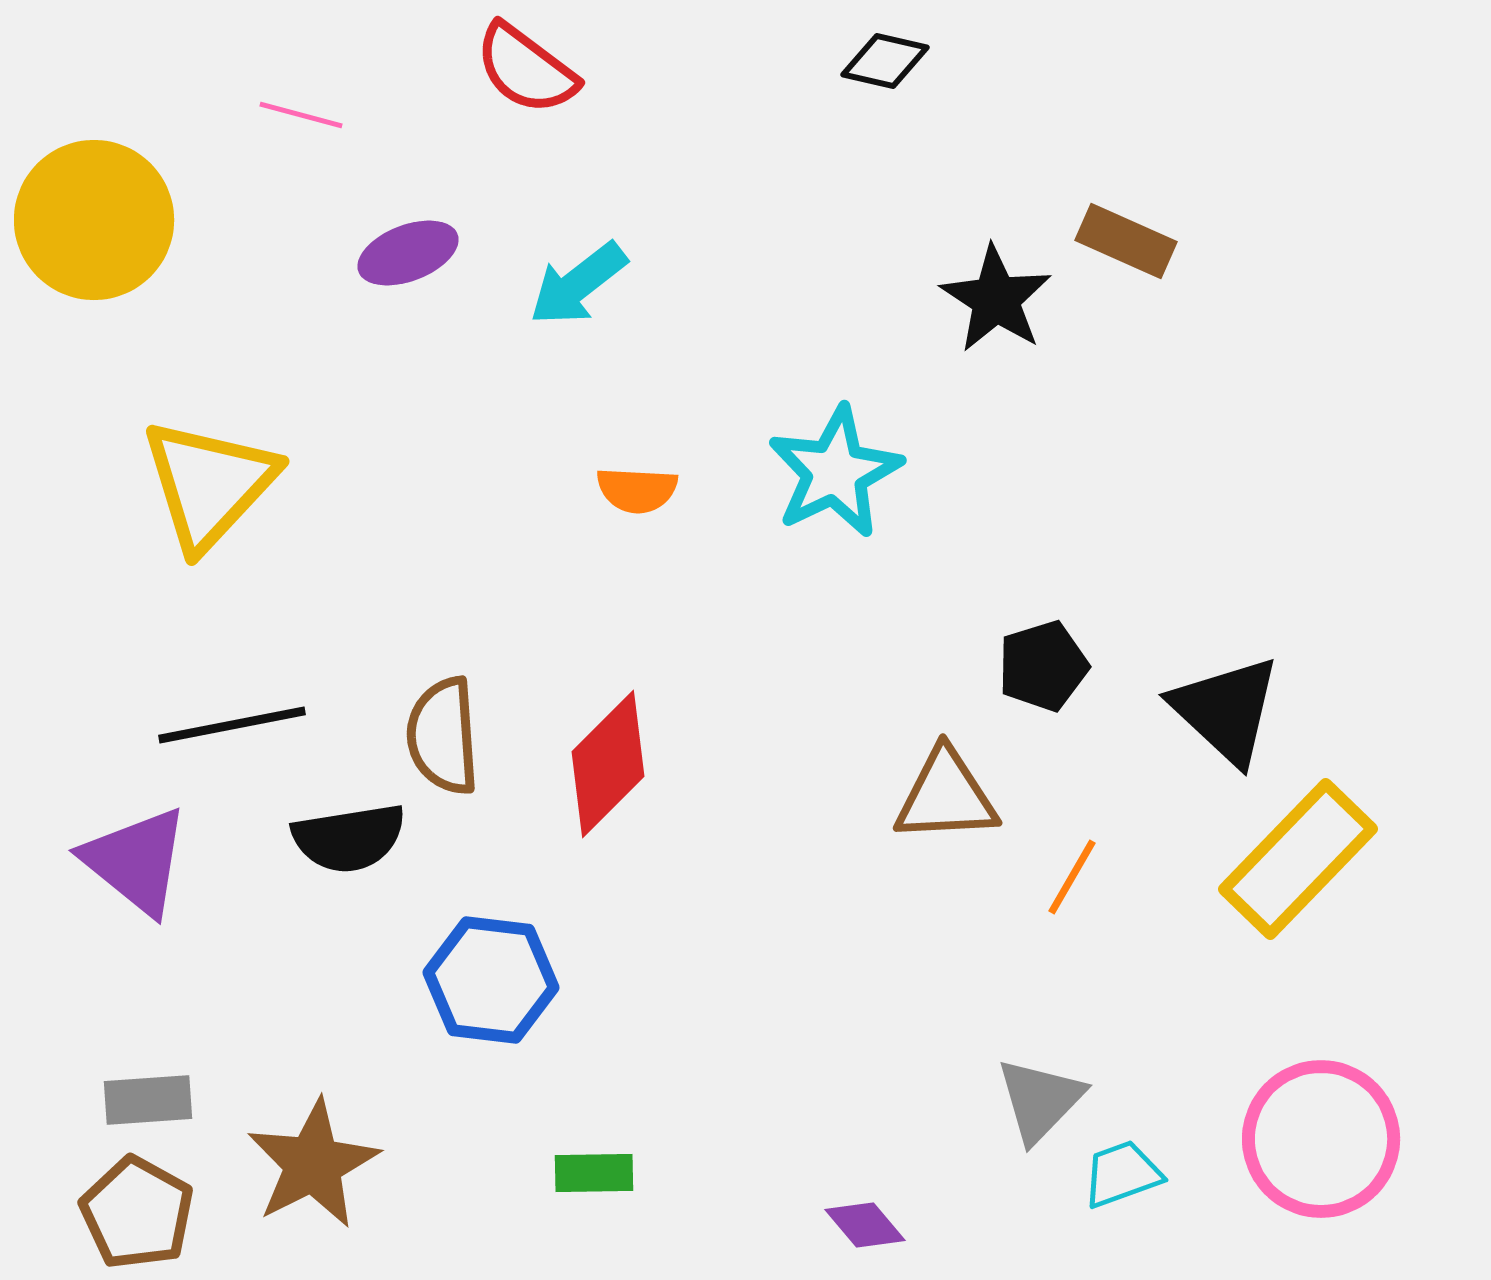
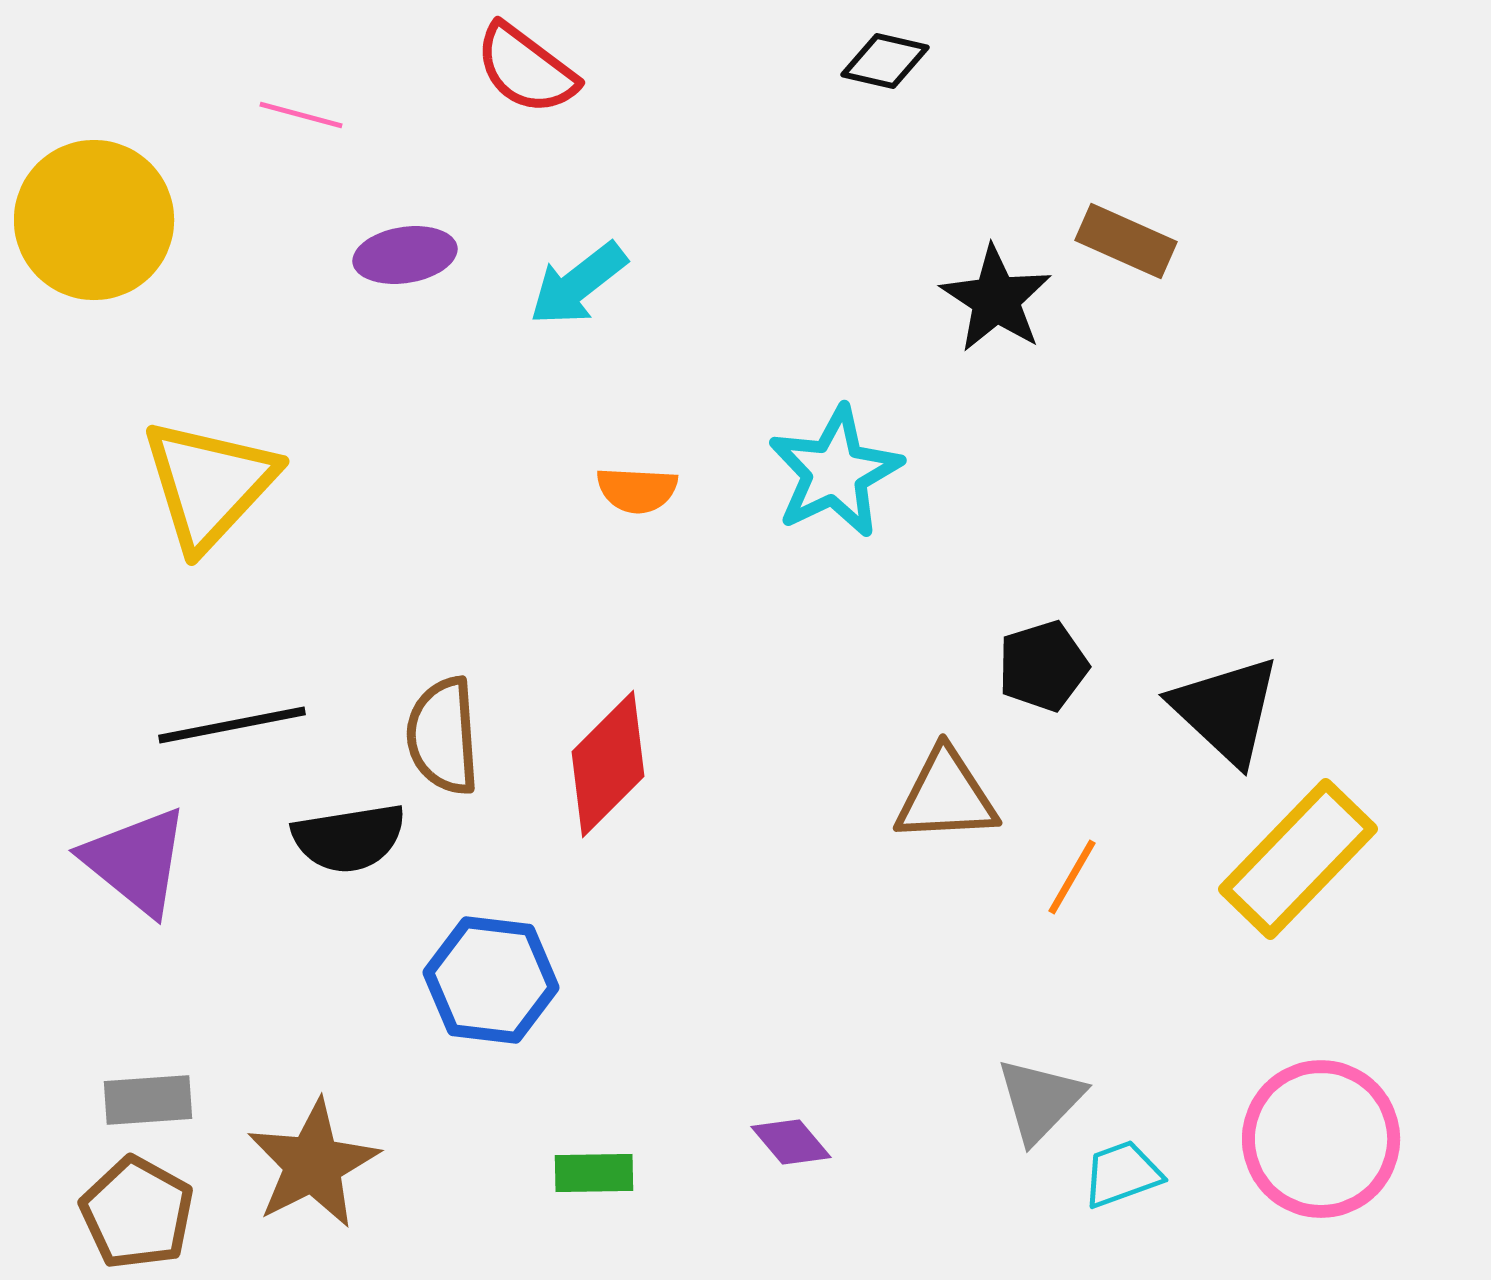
purple ellipse: moved 3 px left, 2 px down; rotated 12 degrees clockwise
purple diamond: moved 74 px left, 83 px up
